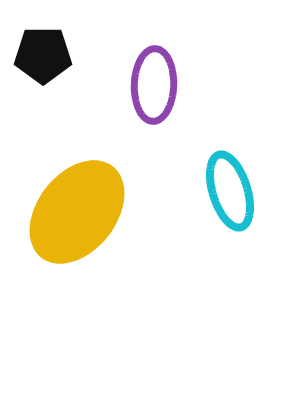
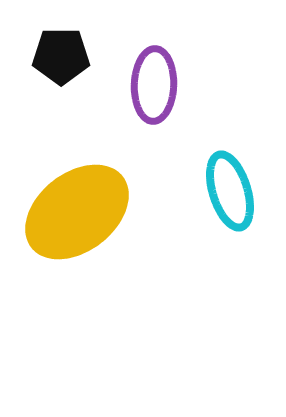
black pentagon: moved 18 px right, 1 px down
yellow ellipse: rotated 14 degrees clockwise
